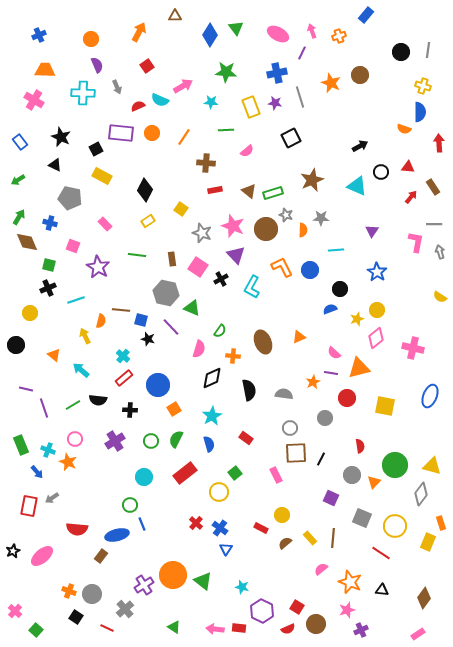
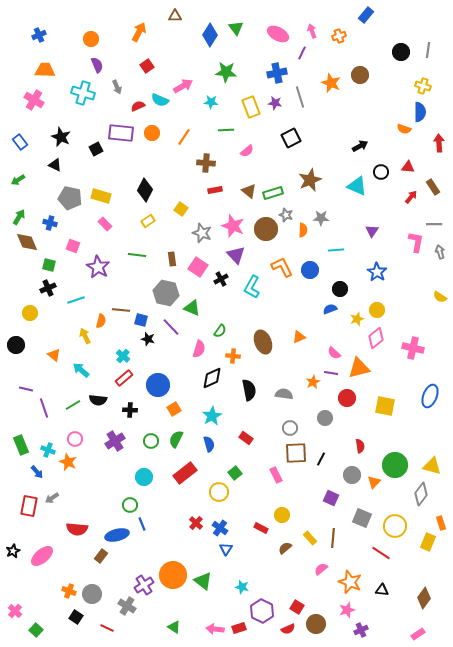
cyan cross at (83, 93): rotated 15 degrees clockwise
yellow rectangle at (102, 176): moved 1 px left, 20 px down; rotated 12 degrees counterclockwise
brown star at (312, 180): moved 2 px left
brown semicircle at (285, 543): moved 5 px down
gray cross at (125, 609): moved 2 px right, 3 px up; rotated 18 degrees counterclockwise
red rectangle at (239, 628): rotated 24 degrees counterclockwise
